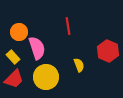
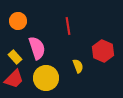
orange circle: moved 1 px left, 11 px up
red hexagon: moved 5 px left
yellow rectangle: moved 2 px right
yellow semicircle: moved 1 px left, 1 px down
yellow circle: moved 1 px down
